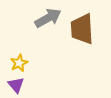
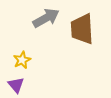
gray arrow: moved 2 px left
yellow star: moved 3 px right, 3 px up
